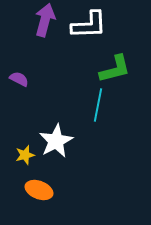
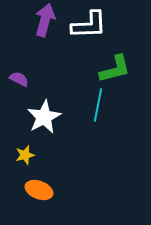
white star: moved 12 px left, 24 px up
